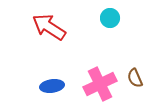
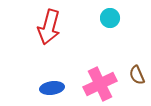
red arrow: rotated 108 degrees counterclockwise
brown semicircle: moved 2 px right, 3 px up
blue ellipse: moved 2 px down
